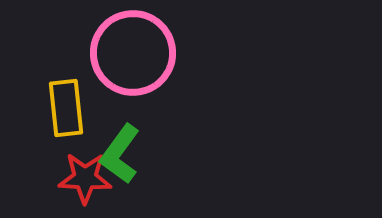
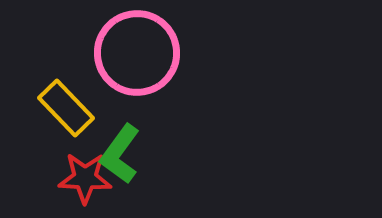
pink circle: moved 4 px right
yellow rectangle: rotated 38 degrees counterclockwise
